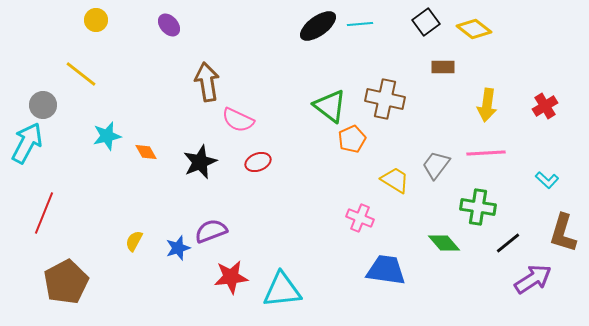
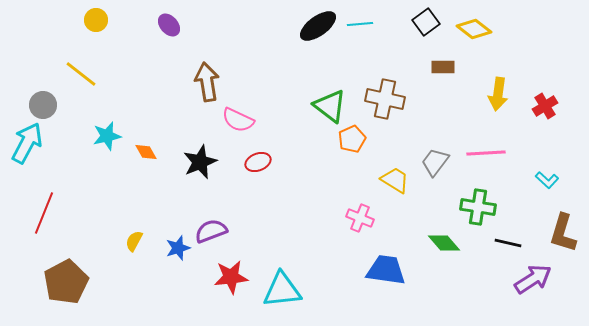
yellow arrow: moved 11 px right, 11 px up
gray trapezoid: moved 1 px left, 3 px up
black line: rotated 52 degrees clockwise
